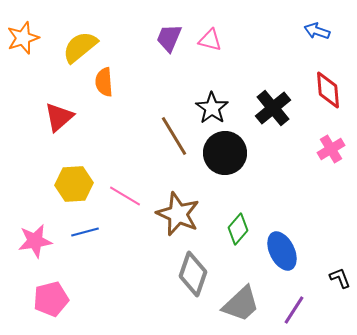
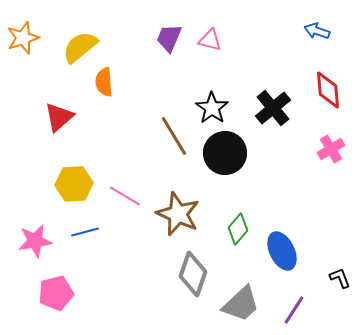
pink pentagon: moved 5 px right, 6 px up
